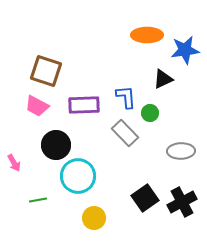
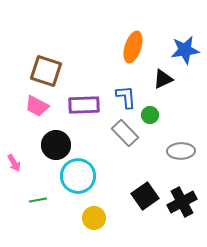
orange ellipse: moved 14 px left, 12 px down; rotated 72 degrees counterclockwise
green circle: moved 2 px down
black square: moved 2 px up
